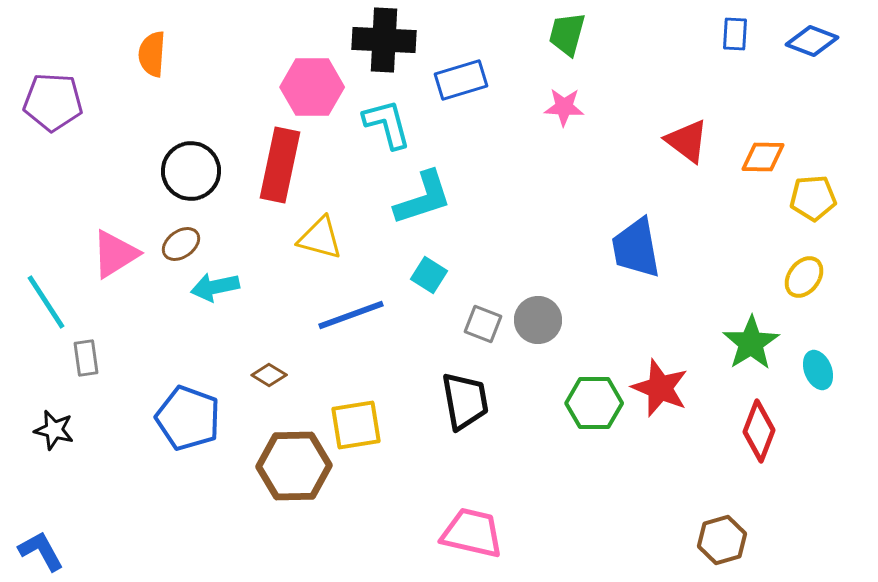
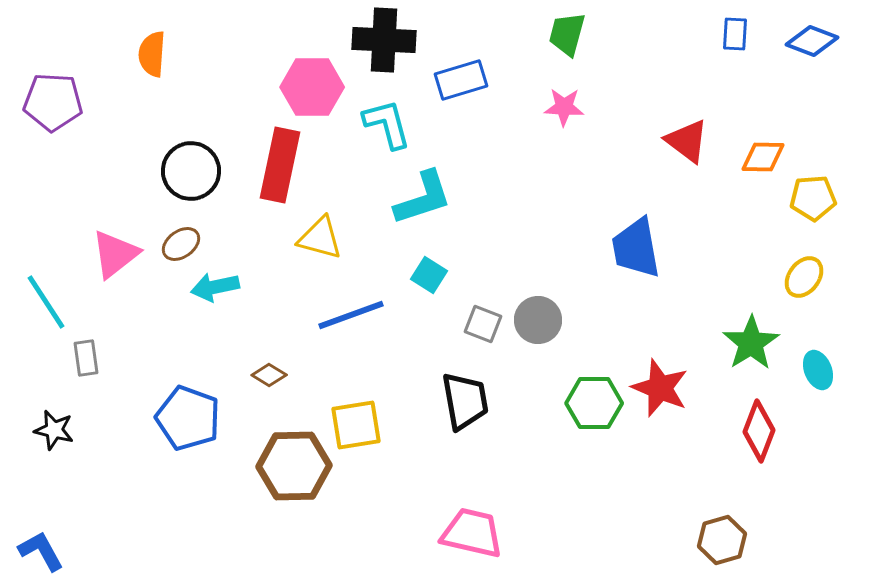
pink triangle at (115, 254): rotated 6 degrees counterclockwise
